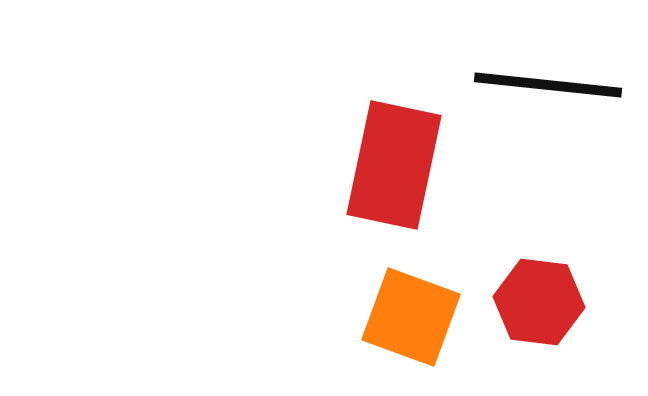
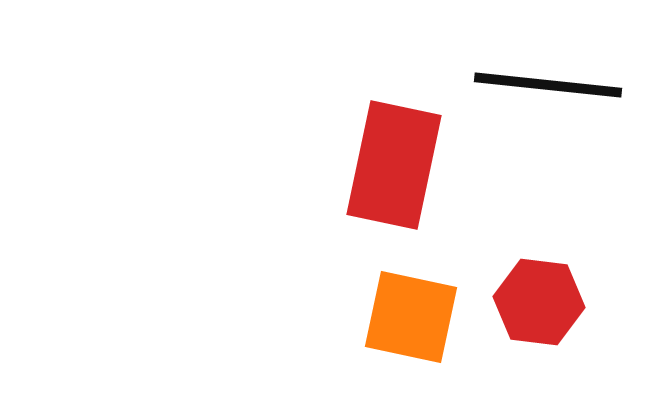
orange square: rotated 8 degrees counterclockwise
